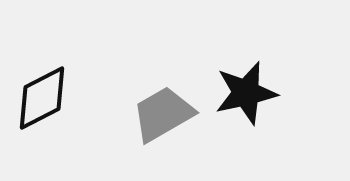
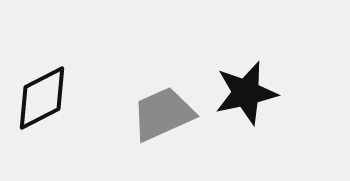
gray trapezoid: rotated 6 degrees clockwise
